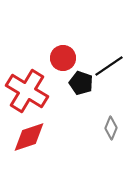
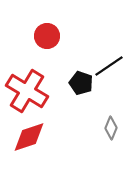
red circle: moved 16 px left, 22 px up
